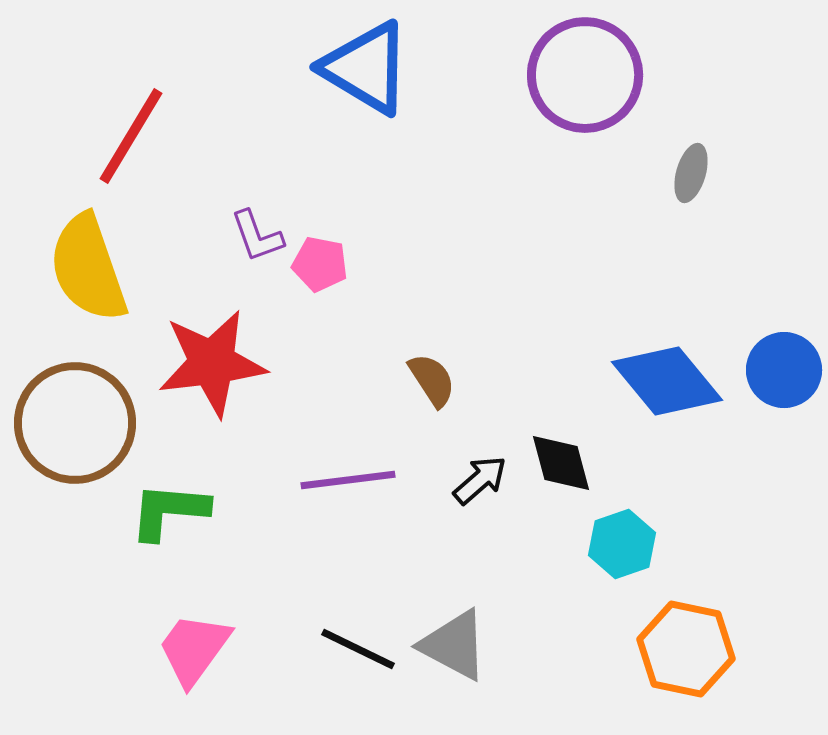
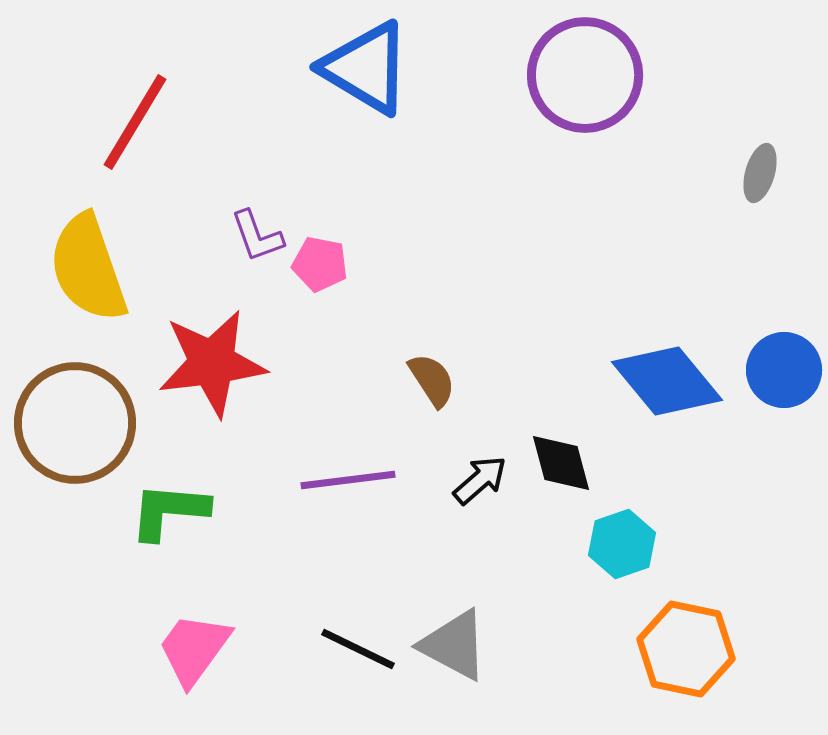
red line: moved 4 px right, 14 px up
gray ellipse: moved 69 px right
